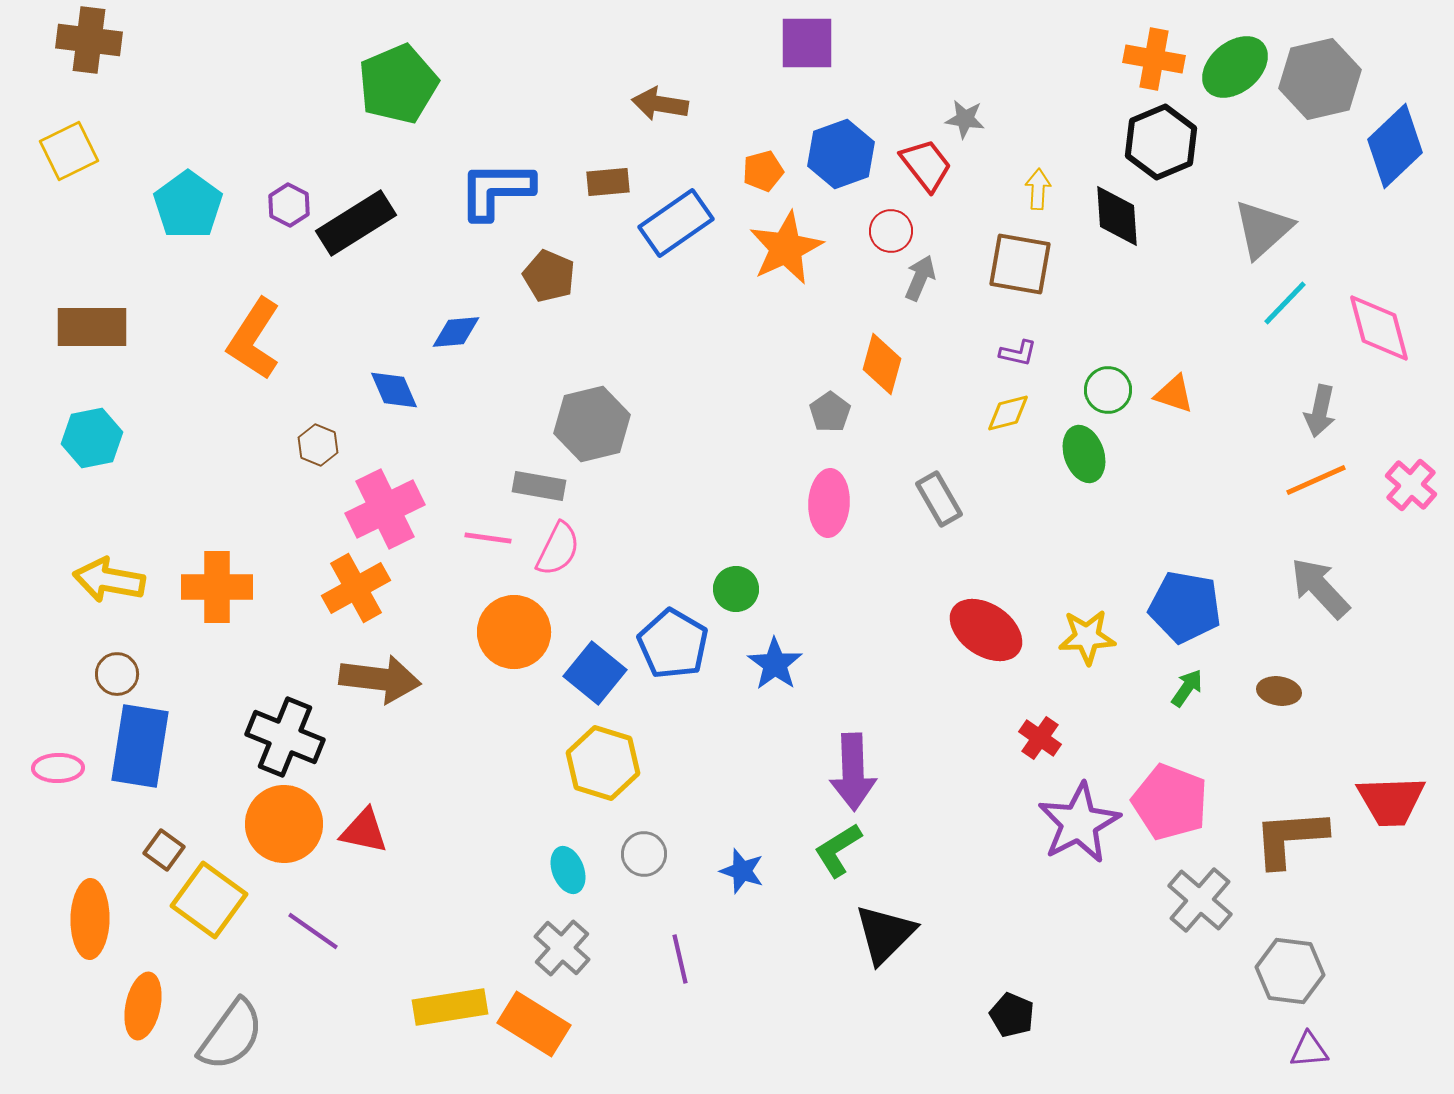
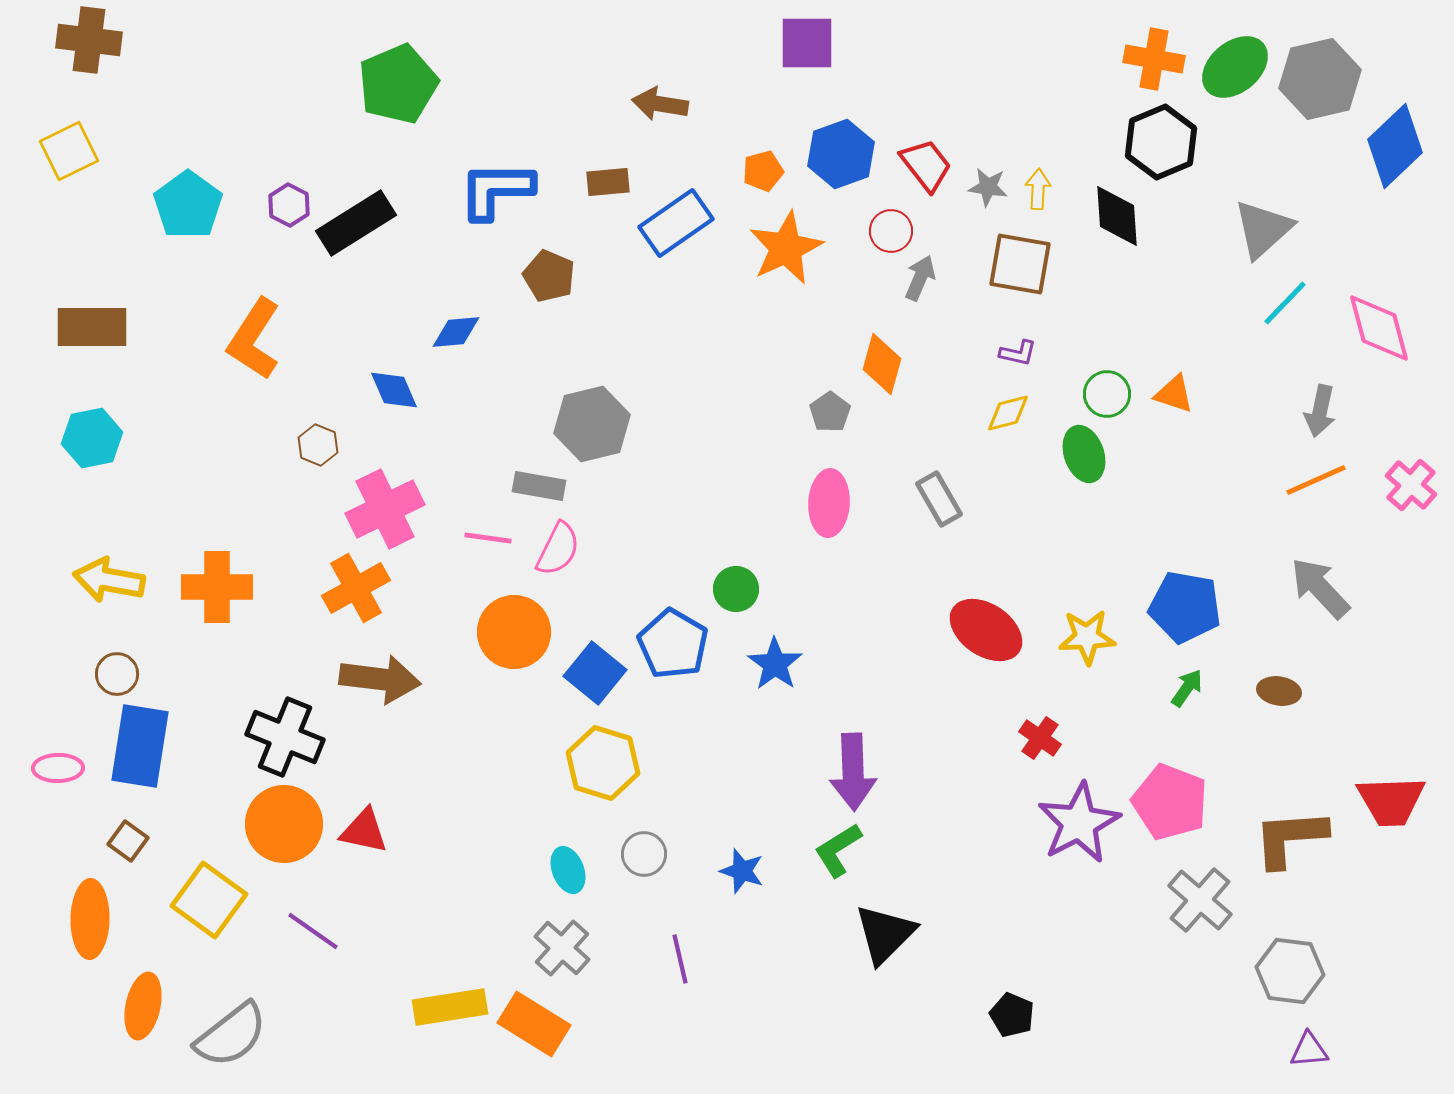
gray star at (965, 119): moved 23 px right, 68 px down
green circle at (1108, 390): moved 1 px left, 4 px down
brown square at (164, 850): moved 36 px left, 9 px up
gray semicircle at (231, 1035): rotated 16 degrees clockwise
